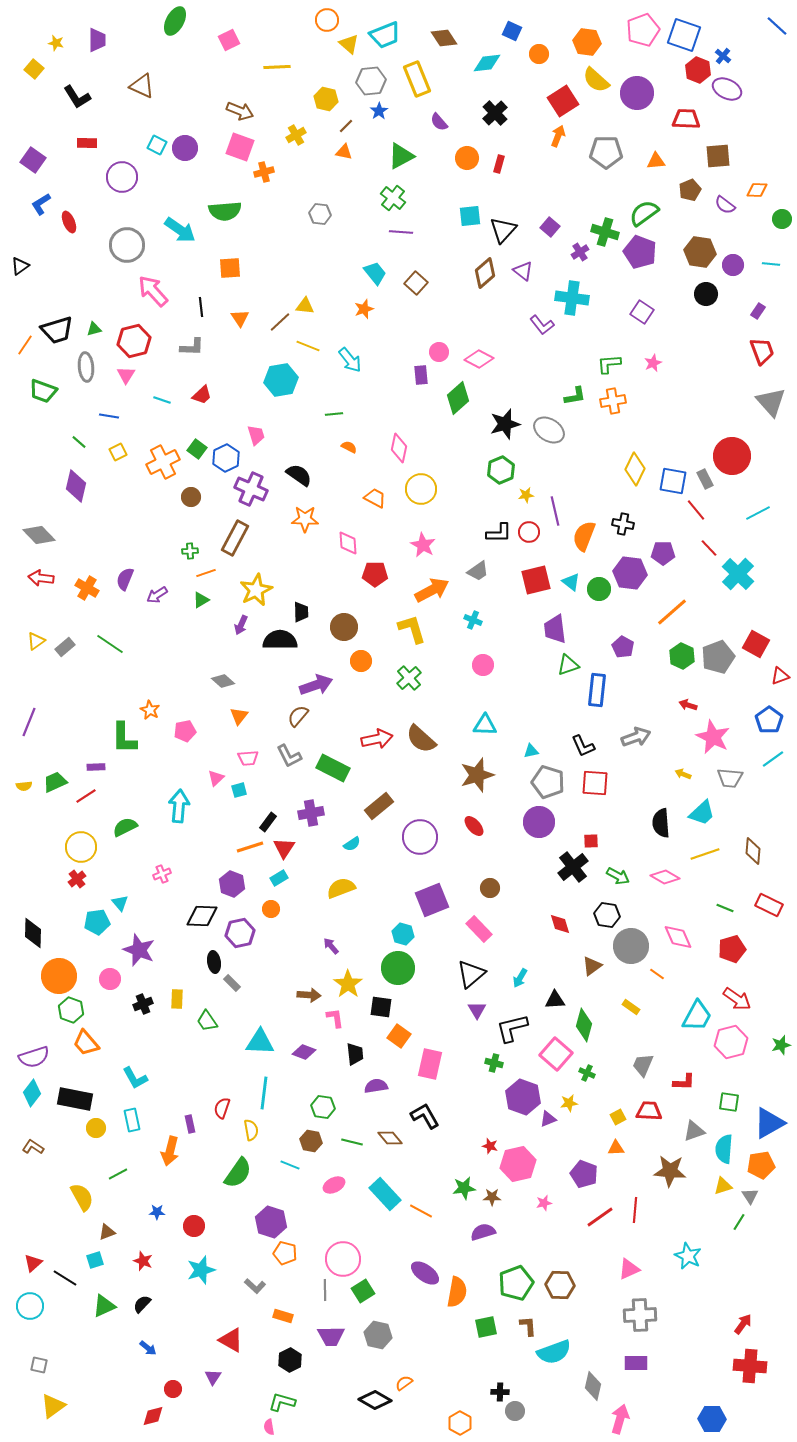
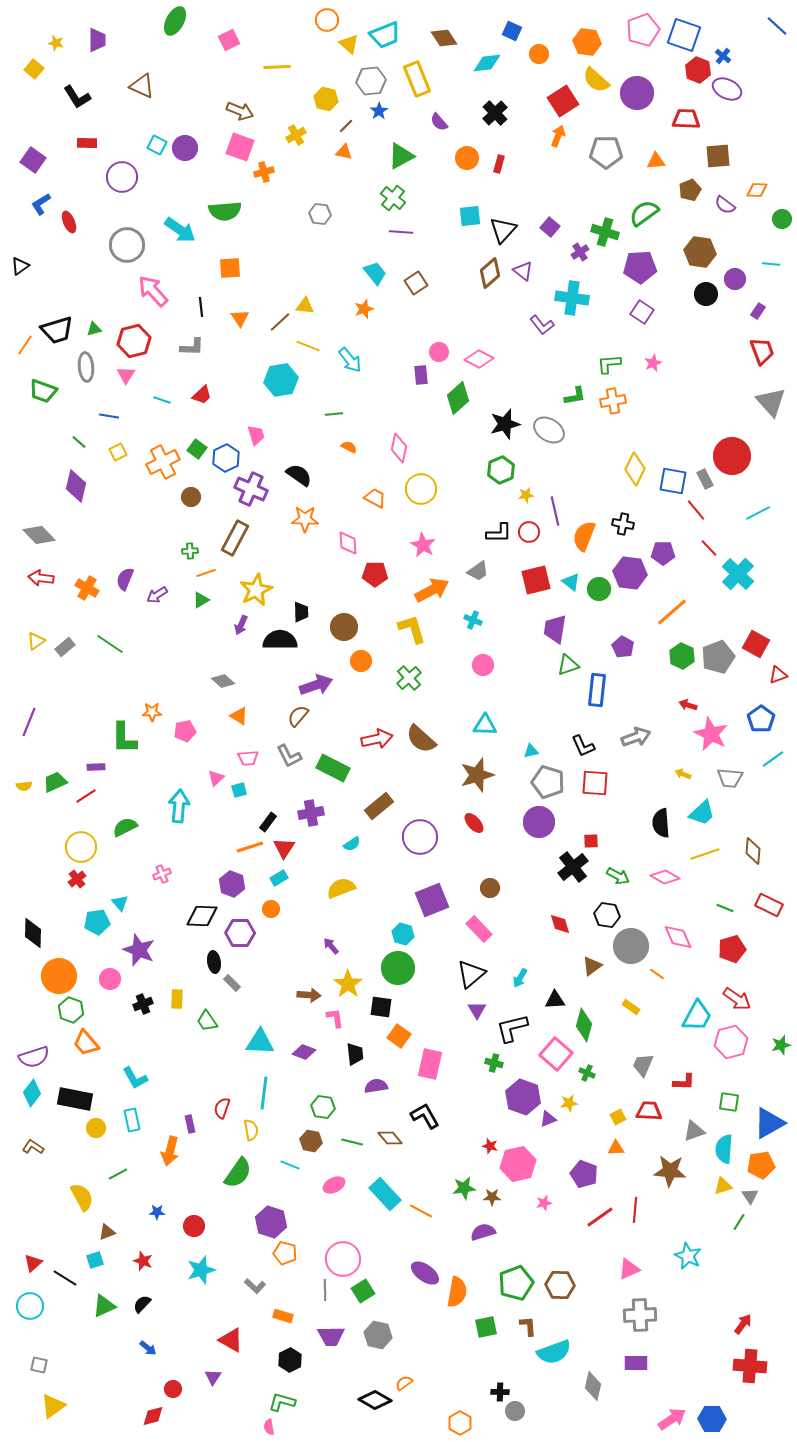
purple pentagon at (640, 252): moved 15 px down; rotated 24 degrees counterclockwise
purple circle at (733, 265): moved 2 px right, 14 px down
brown diamond at (485, 273): moved 5 px right
brown square at (416, 283): rotated 15 degrees clockwise
purple trapezoid at (555, 629): rotated 16 degrees clockwise
red triangle at (780, 676): moved 2 px left, 1 px up
orange star at (150, 710): moved 2 px right, 2 px down; rotated 30 degrees counterclockwise
orange triangle at (239, 716): rotated 36 degrees counterclockwise
blue pentagon at (769, 720): moved 8 px left, 1 px up
pink star at (713, 737): moved 2 px left, 3 px up
red ellipse at (474, 826): moved 3 px up
purple hexagon at (240, 933): rotated 12 degrees clockwise
pink arrow at (620, 1419): moved 52 px right; rotated 40 degrees clockwise
